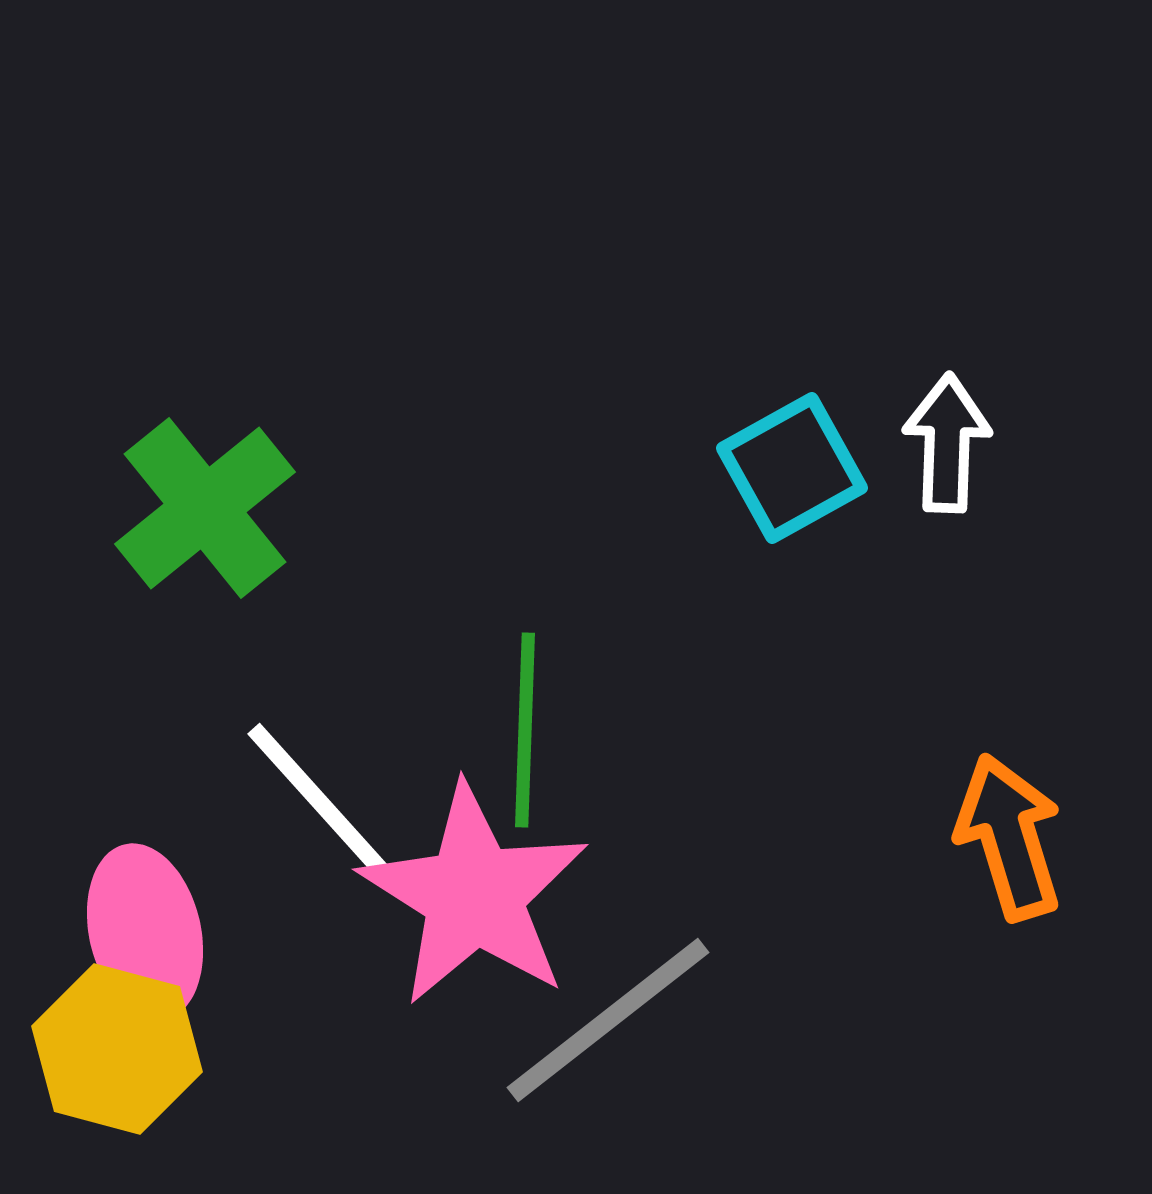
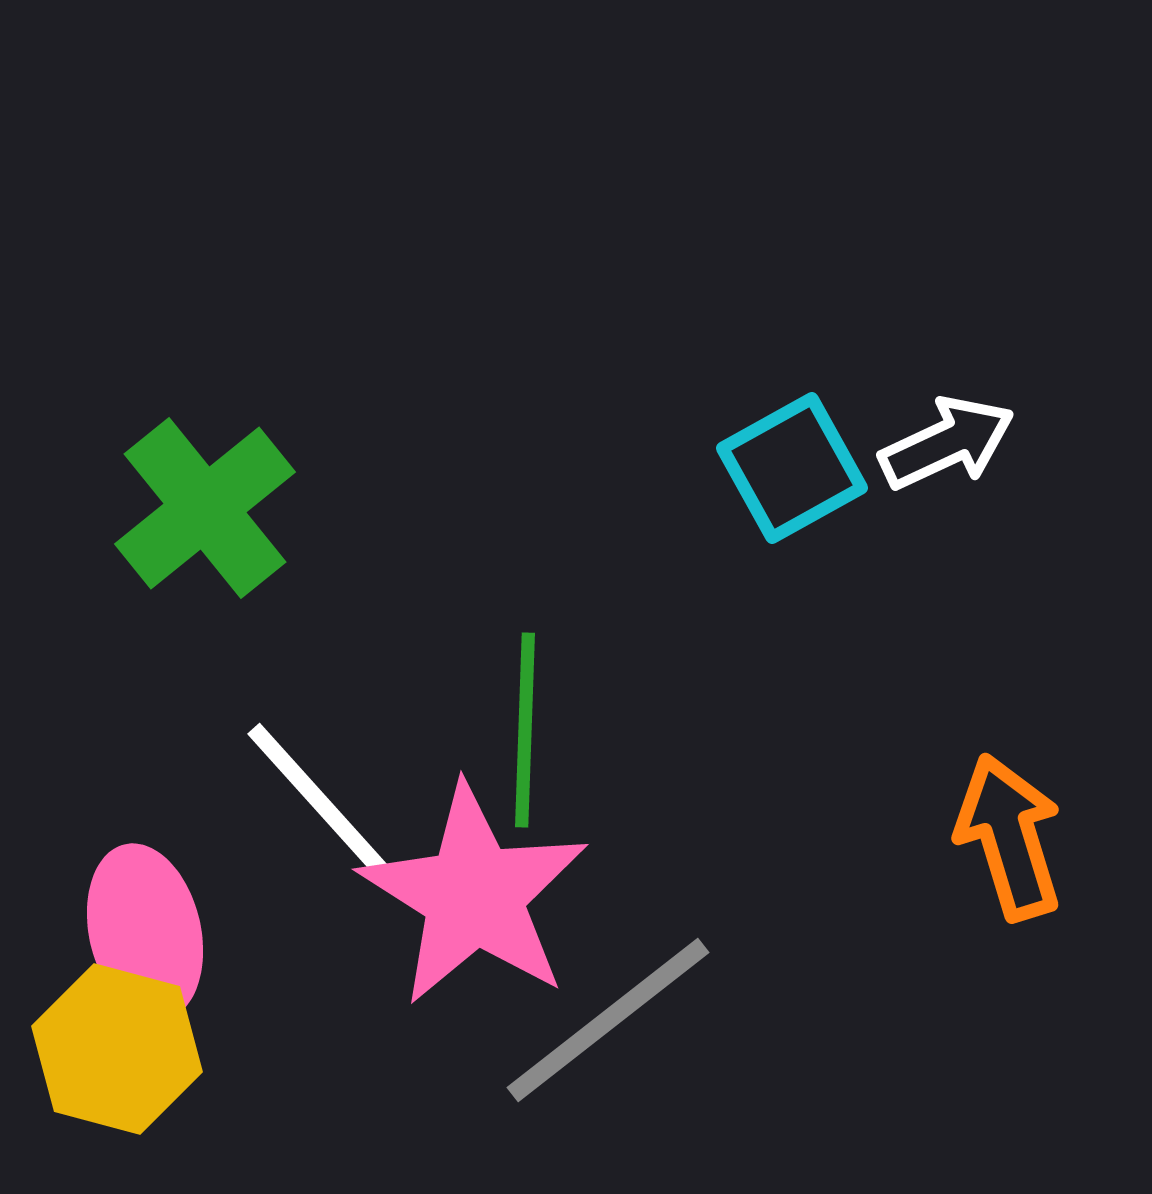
white arrow: rotated 63 degrees clockwise
